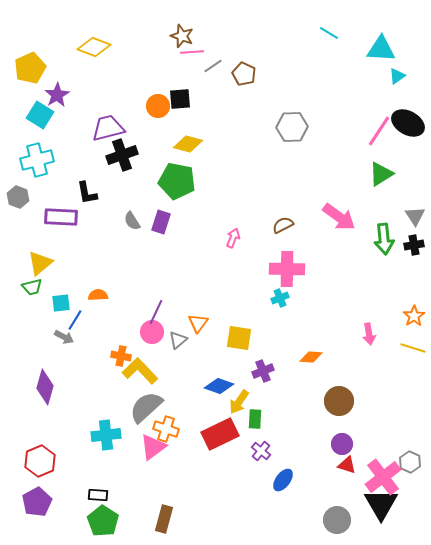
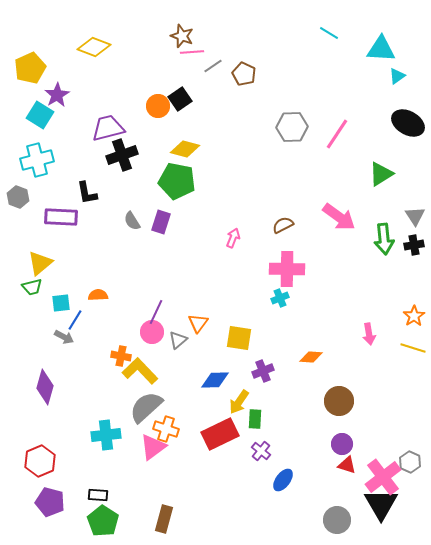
black square at (180, 99): rotated 30 degrees counterclockwise
pink line at (379, 131): moved 42 px left, 3 px down
yellow diamond at (188, 144): moved 3 px left, 5 px down
blue diamond at (219, 386): moved 4 px left, 6 px up; rotated 20 degrees counterclockwise
purple pentagon at (37, 502): moved 13 px right; rotated 28 degrees counterclockwise
